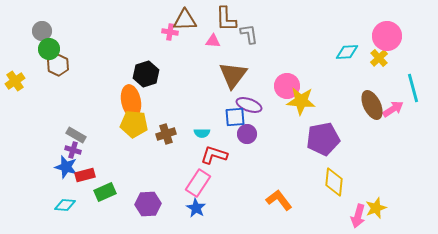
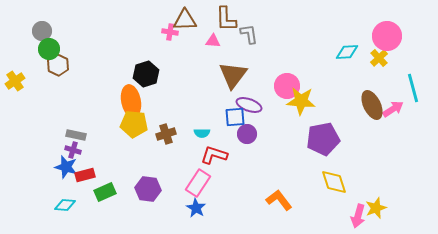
gray rectangle at (76, 135): rotated 18 degrees counterclockwise
yellow diamond at (334, 182): rotated 24 degrees counterclockwise
purple hexagon at (148, 204): moved 15 px up; rotated 10 degrees clockwise
